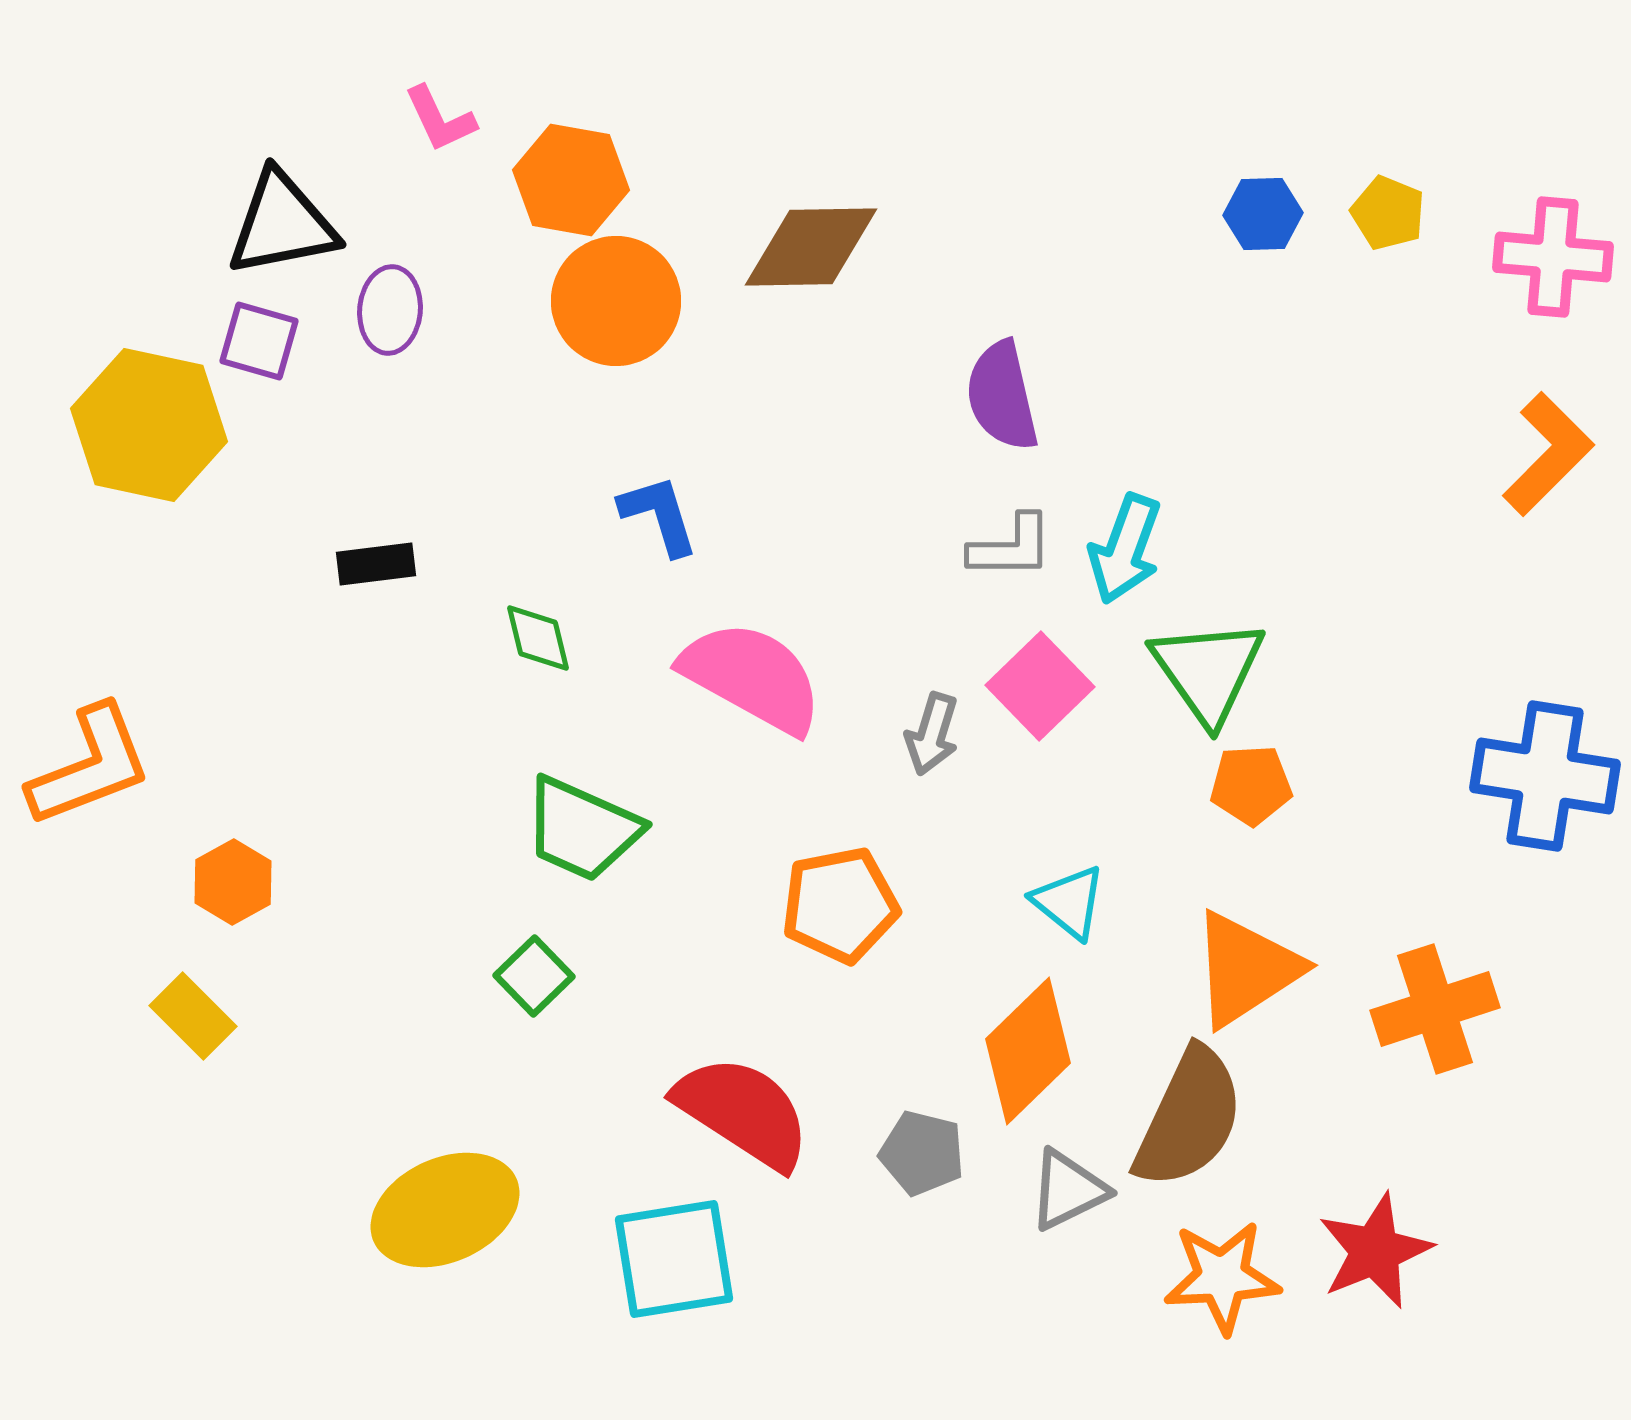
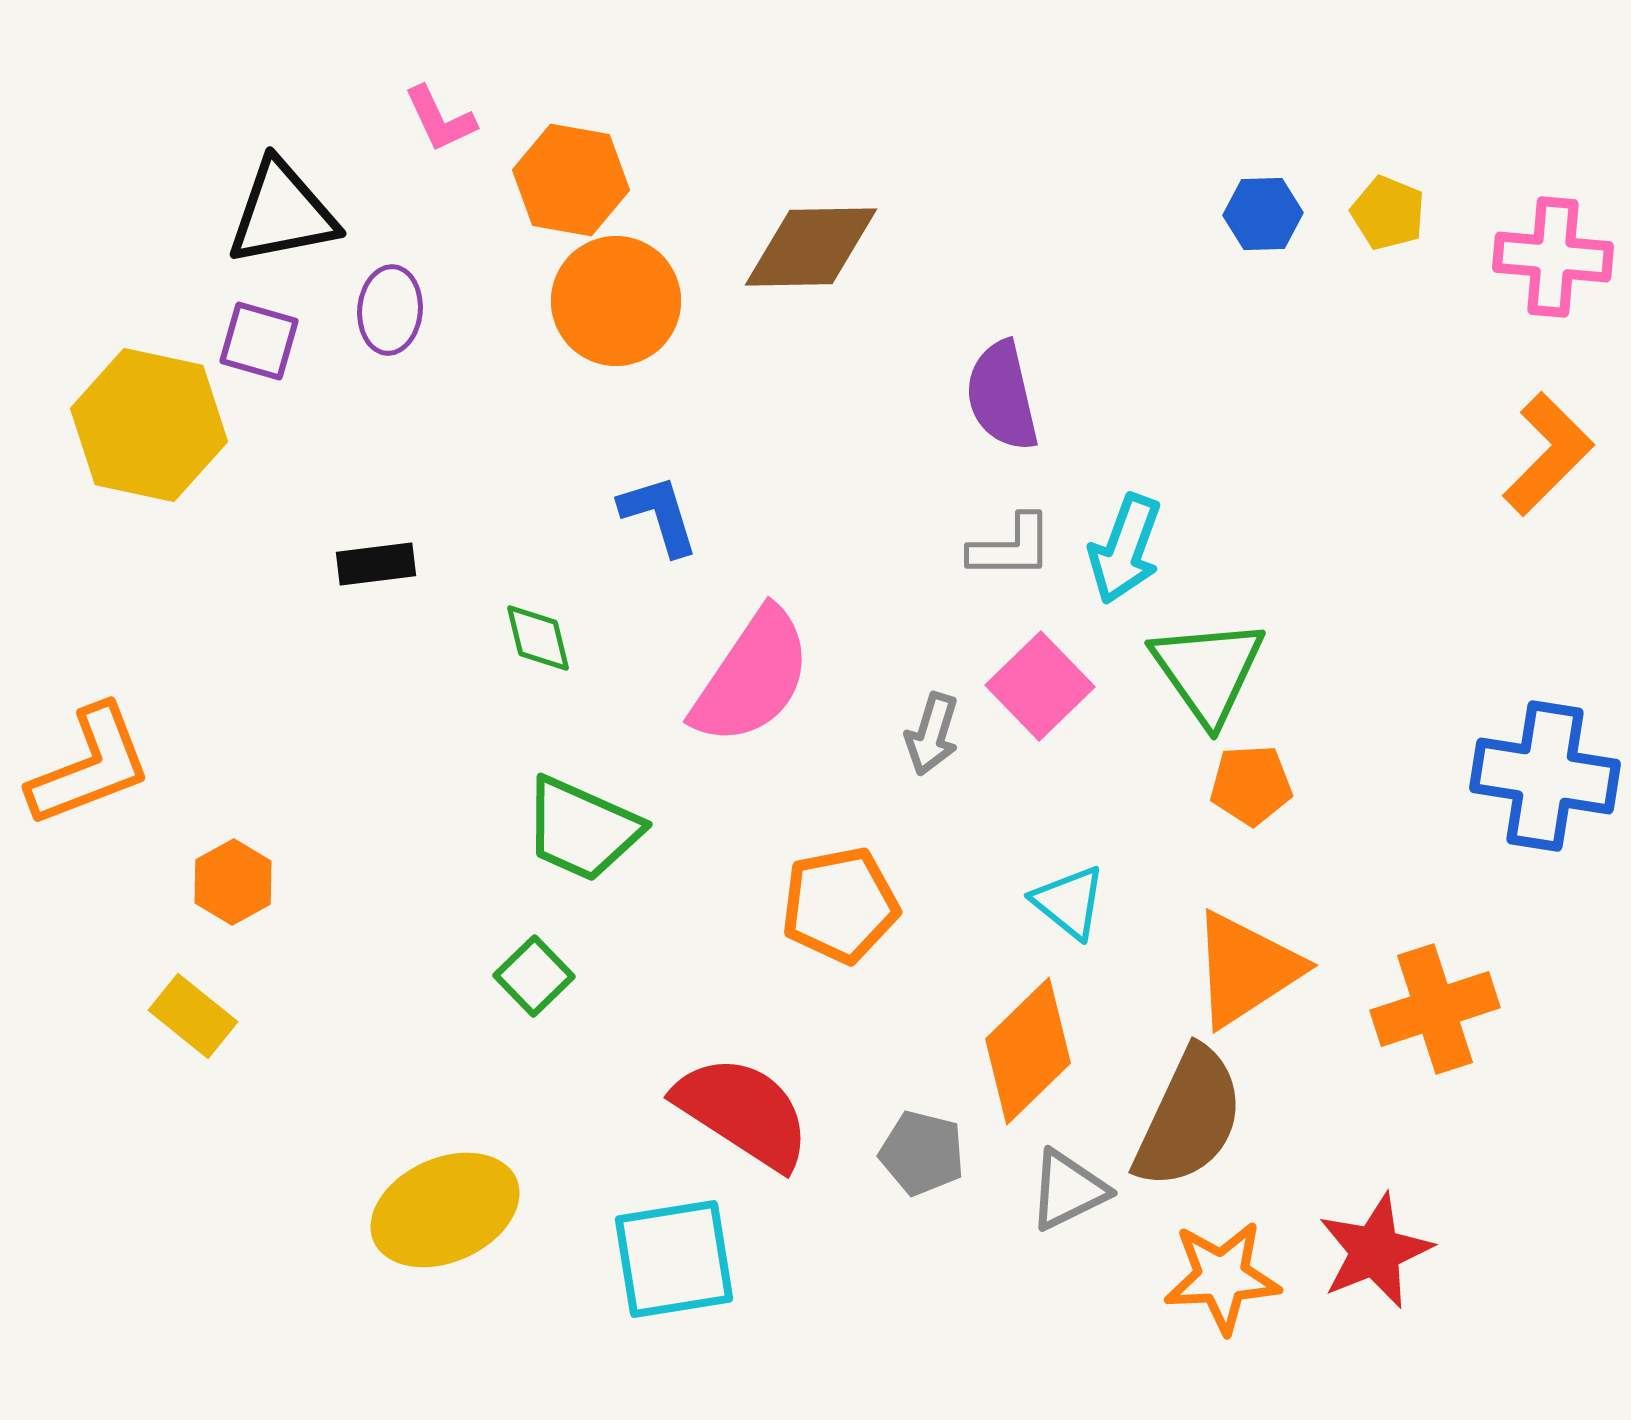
black triangle at (282, 224): moved 11 px up
pink semicircle at (752, 677): rotated 95 degrees clockwise
yellow rectangle at (193, 1016): rotated 6 degrees counterclockwise
